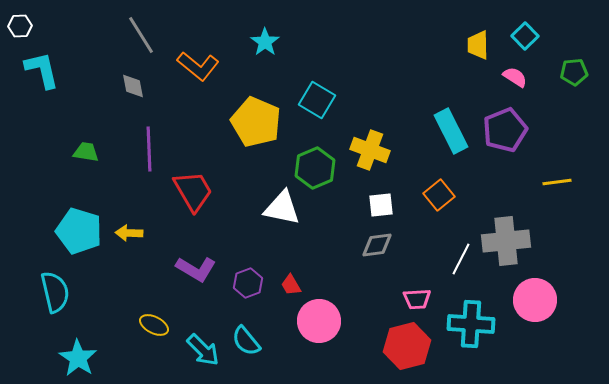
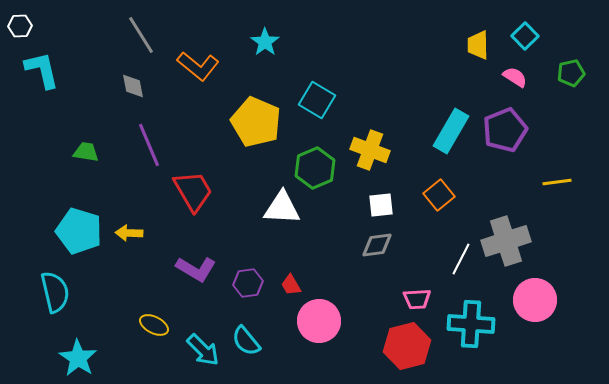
green pentagon at (574, 72): moved 3 px left, 1 px down; rotated 8 degrees counterclockwise
cyan rectangle at (451, 131): rotated 57 degrees clockwise
purple line at (149, 149): moved 4 px up; rotated 21 degrees counterclockwise
white triangle at (282, 208): rotated 9 degrees counterclockwise
gray cross at (506, 241): rotated 12 degrees counterclockwise
purple hexagon at (248, 283): rotated 12 degrees clockwise
